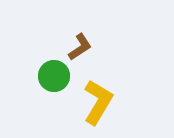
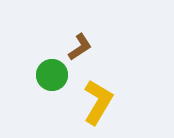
green circle: moved 2 px left, 1 px up
